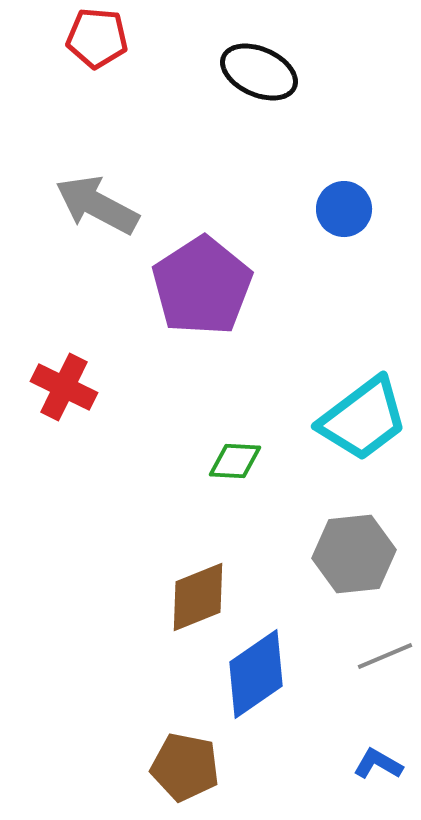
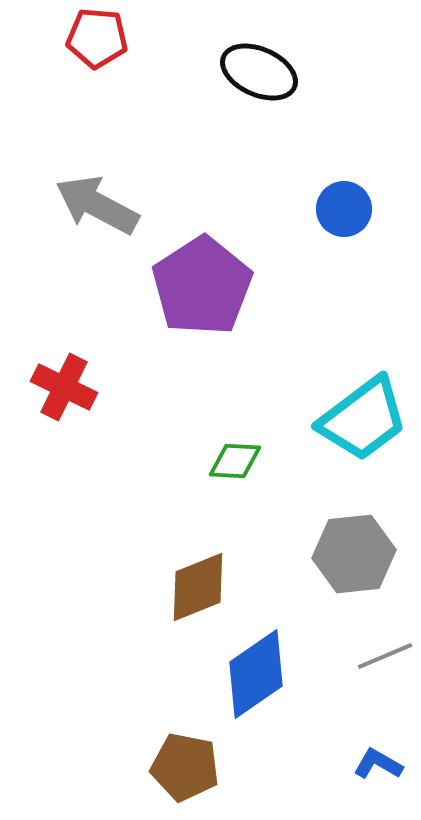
brown diamond: moved 10 px up
